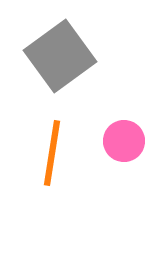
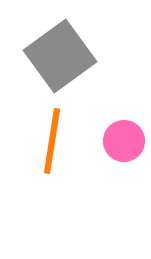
orange line: moved 12 px up
